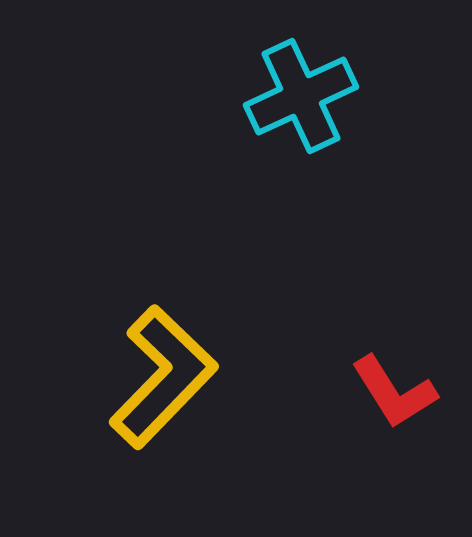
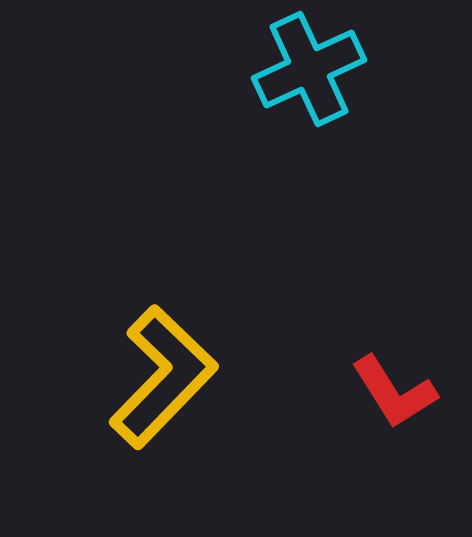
cyan cross: moved 8 px right, 27 px up
